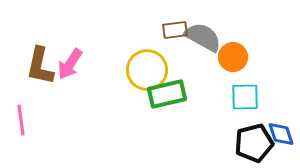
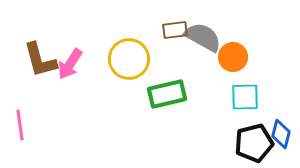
brown L-shape: moved 6 px up; rotated 27 degrees counterclockwise
yellow circle: moved 18 px left, 11 px up
pink line: moved 1 px left, 5 px down
blue diamond: rotated 32 degrees clockwise
